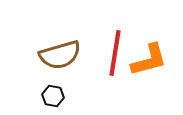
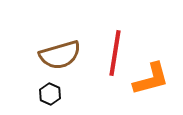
orange L-shape: moved 2 px right, 19 px down
black hexagon: moved 3 px left, 2 px up; rotated 15 degrees clockwise
